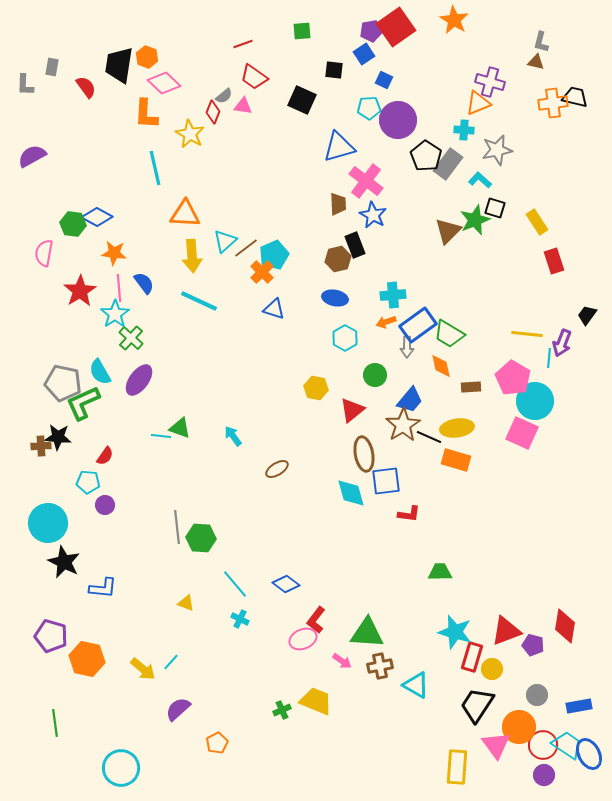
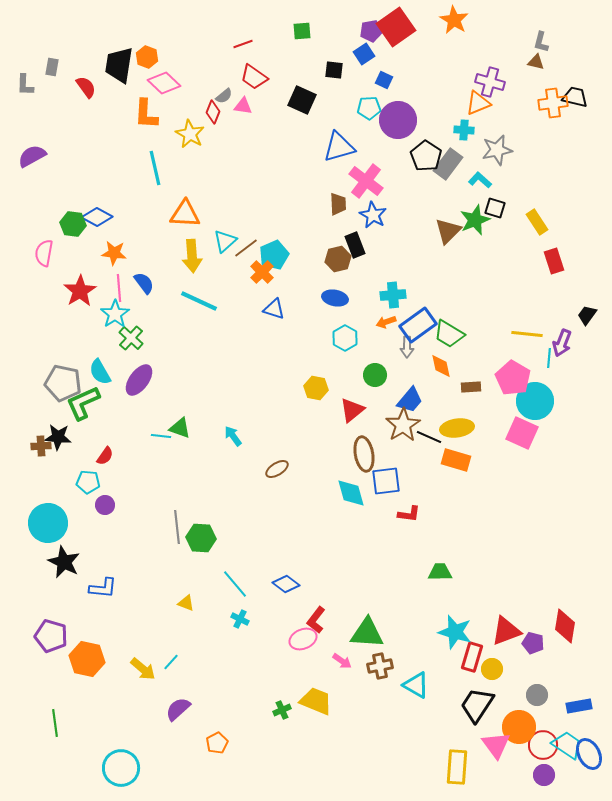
purple pentagon at (533, 645): moved 2 px up
